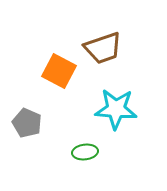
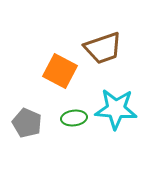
orange square: moved 1 px right
green ellipse: moved 11 px left, 34 px up
